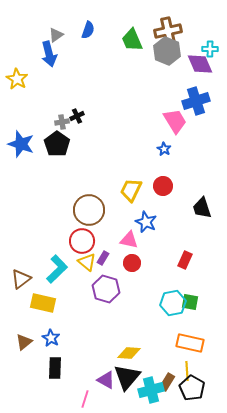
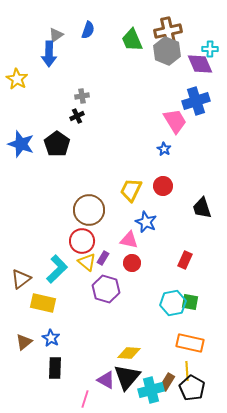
blue arrow at (49, 54): rotated 15 degrees clockwise
gray cross at (62, 122): moved 20 px right, 26 px up
